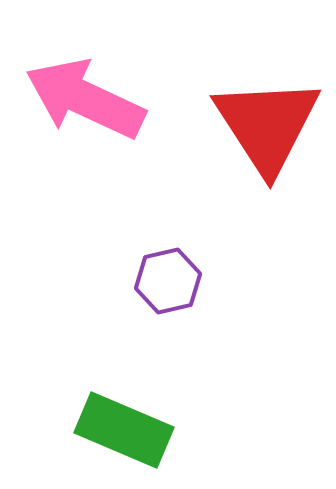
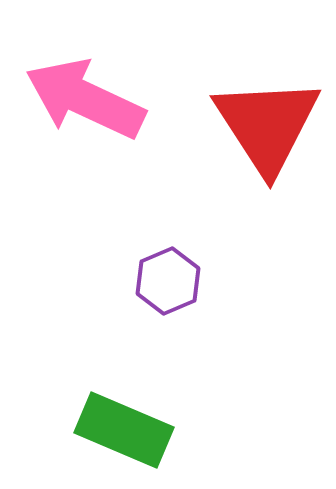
purple hexagon: rotated 10 degrees counterclockwise
